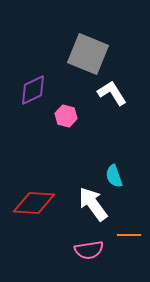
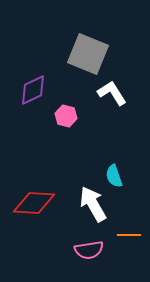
white arrow: rotated 6 degrees clockwise
